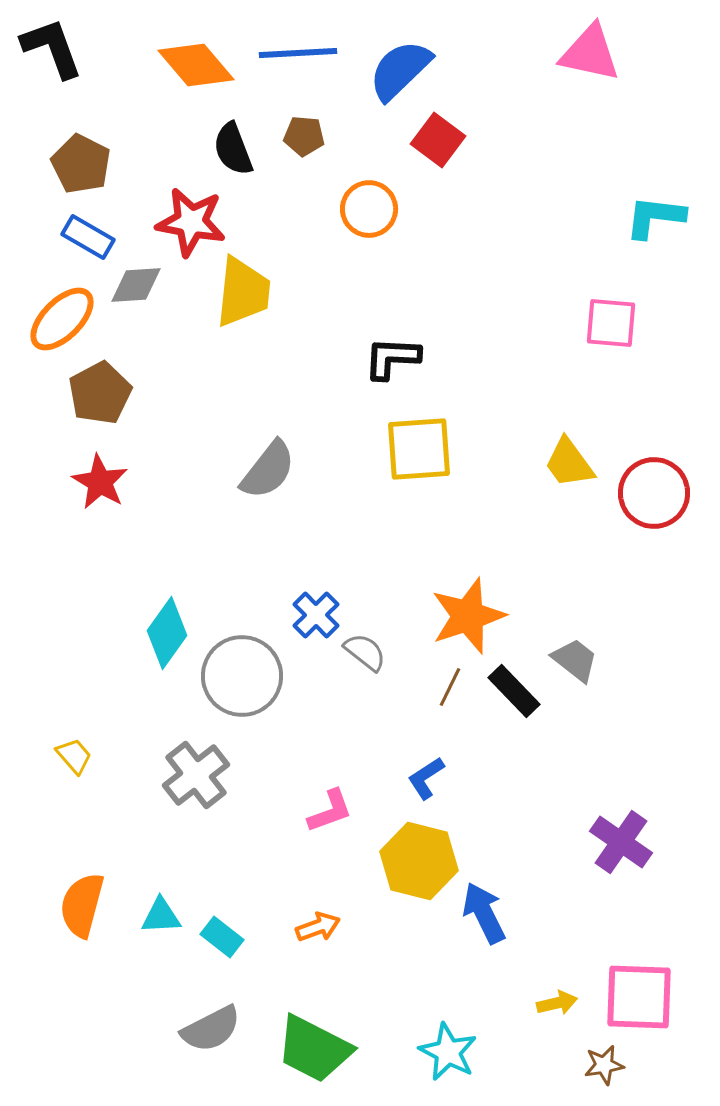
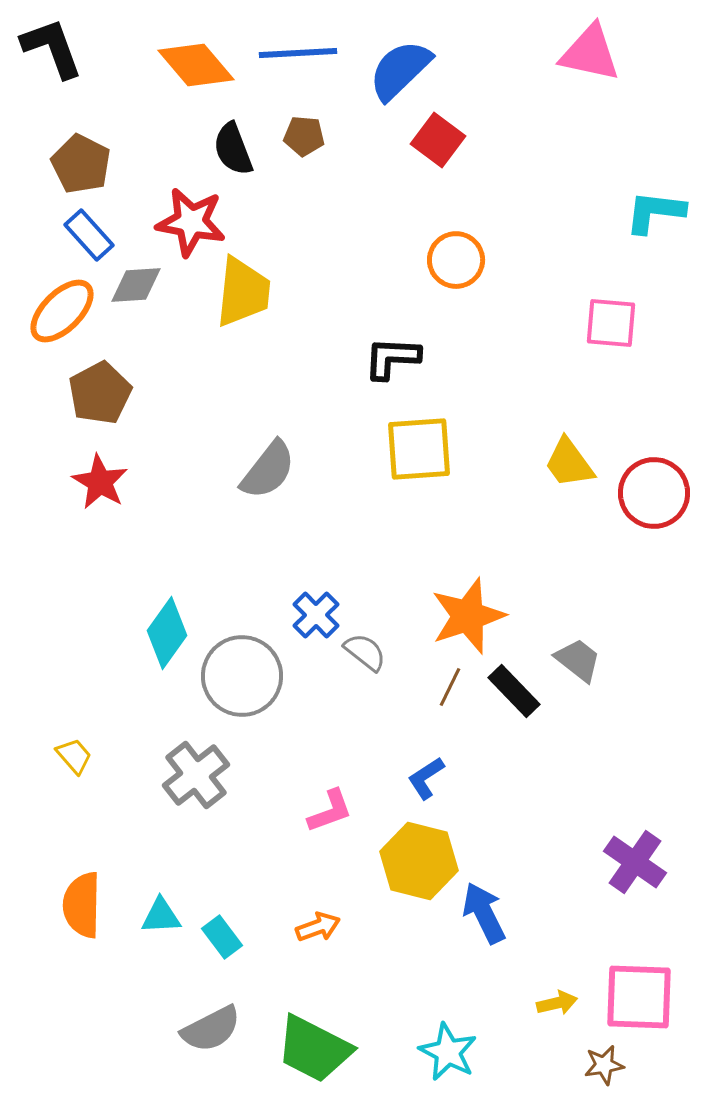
orange circle at (369, 209): moved 87 px right, 51 px down
cyan L-shape at (655, 217): moved 5 px up
blue rectangle at (88, 237): moved 1 px right, 2 px up; rotated 18 degrees clockwise
orange ellipse at (62, 319): moved 8 px up
gray trapezoid at (575, 660): moved 3 px right
purple cross at (621, 842): moved 14 px right, 20 px down
orange semicircle at (82, 905): rotated 14 degrees counterclockwise
cyan rectangle at (222, 937): rotated 15 degrees clockwise
